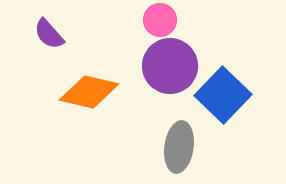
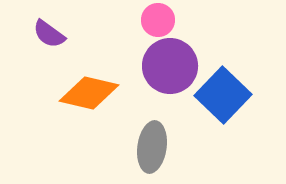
pink circle: moved 2 px left
purple semicircle: rotated 12 degrees counterclockwise
orange diamond: moved 1 px down
gray ellipse: moved 27 px left
